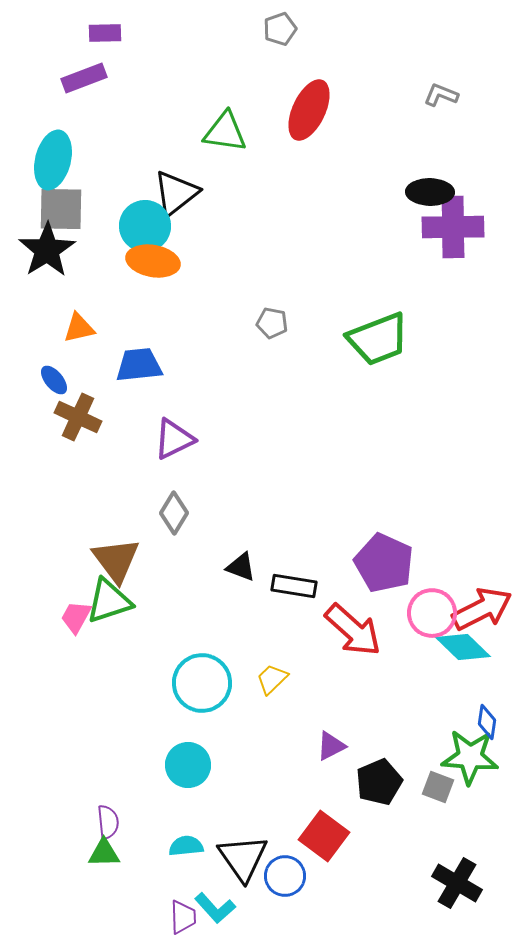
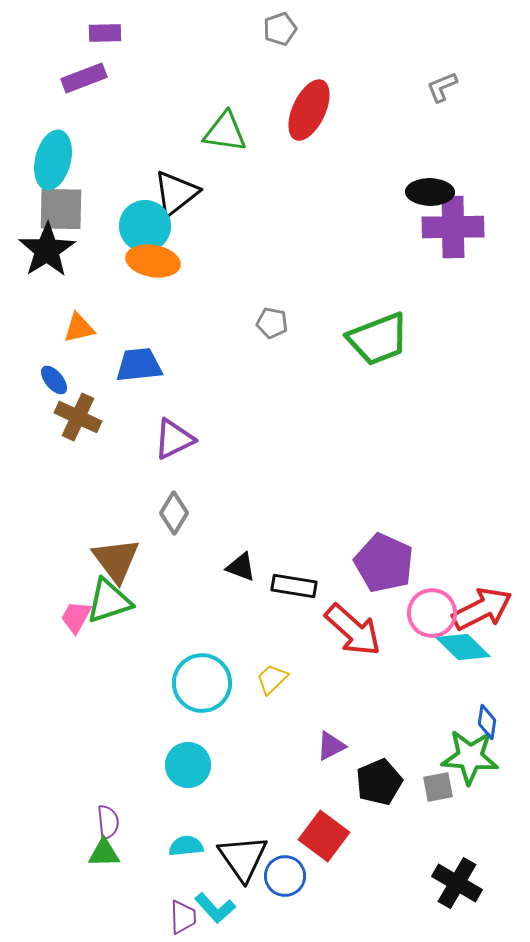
gray L-shape at (441, 95): moved 1 px right, 8 px up; rotated 44 degrees counterclockwise
gray square at (438, 787): rotated 32 degrees counterclockwise
